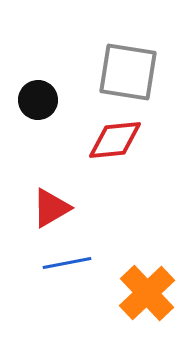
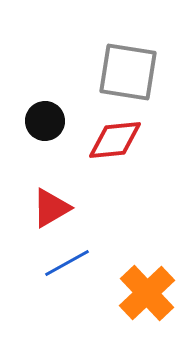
black circle: moved 7 px right, 21 px down
blue line: rotated 18 degrees counterclockwise
